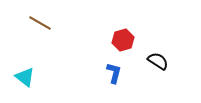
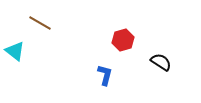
black semicircle: moved 3 px right, 1 px down
blue L-shape: moved 9 px left, 2 px down
cyan triangle: moved 10 px left, 26 px up
